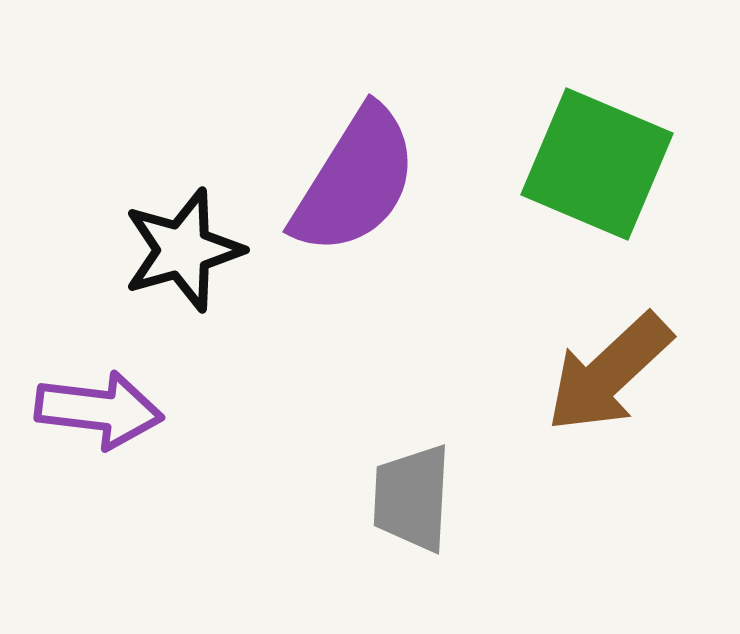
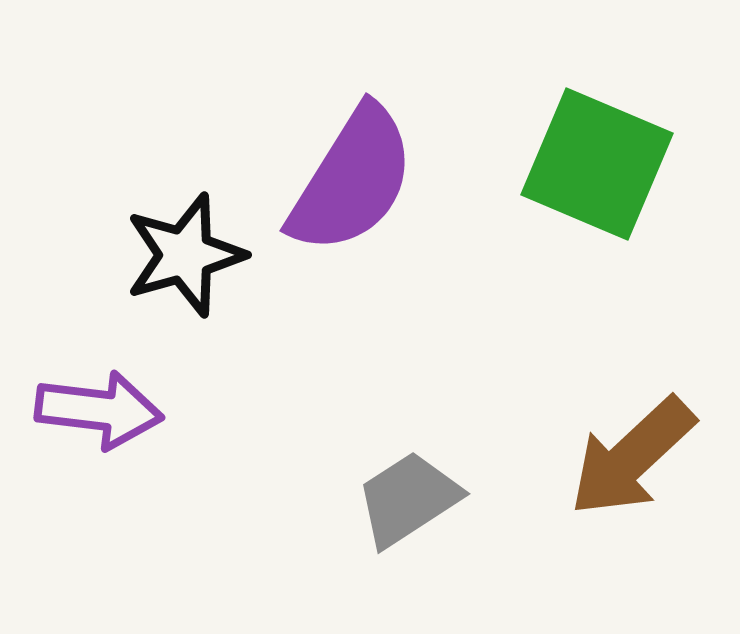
purple semicircle: moved 3 px left, 1 px up
black star: moved 2 px right, 5 px down
brown arrow: moved 23 px right, 84 px down
gray trapezoid: moved 4 px left, 1 px down; rotated 54 degrees clockwise
